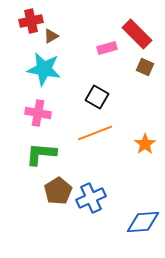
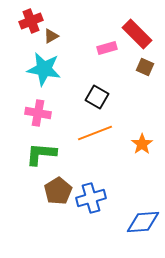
red cross: rotated 10 degrees counterclockwise
orange star: moved 3 px left
blue cross: rotated 8 degrees clockwise
